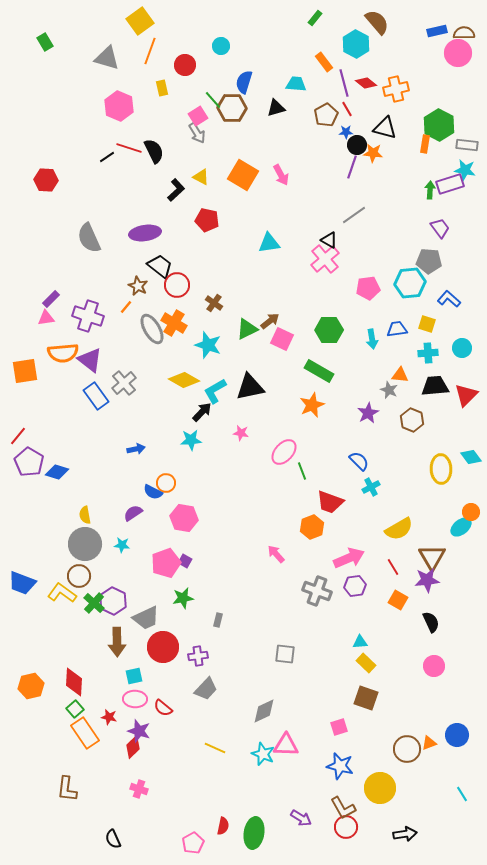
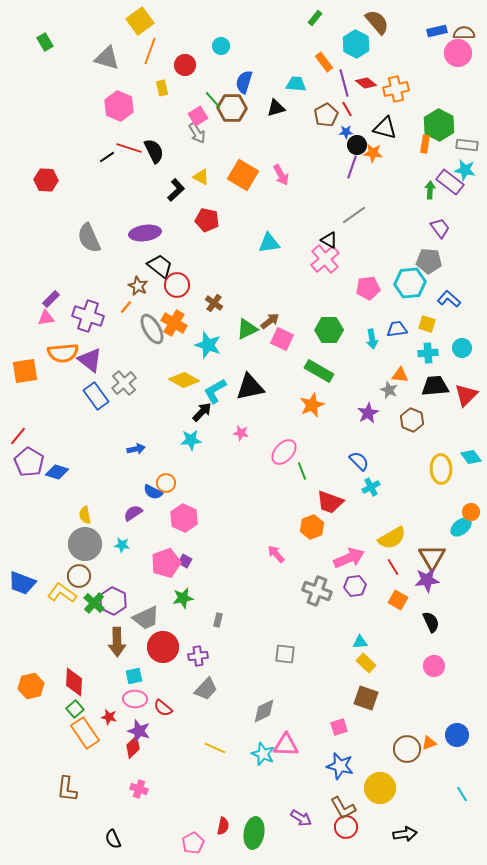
purple rectangle at (450, 184): moved 2 px up; rotated 56 degrees clockwise
pink hexagon at (184, 518): rotated 16 degrees clockwise
yellow semicircle at (399, 529): moved 7 px left, 9 px down
